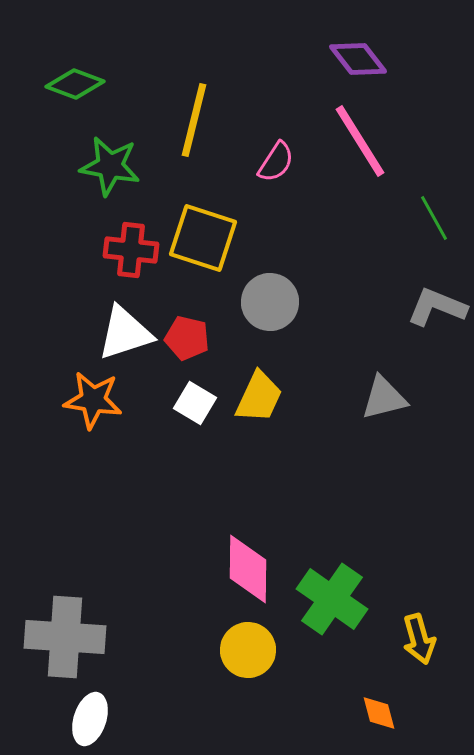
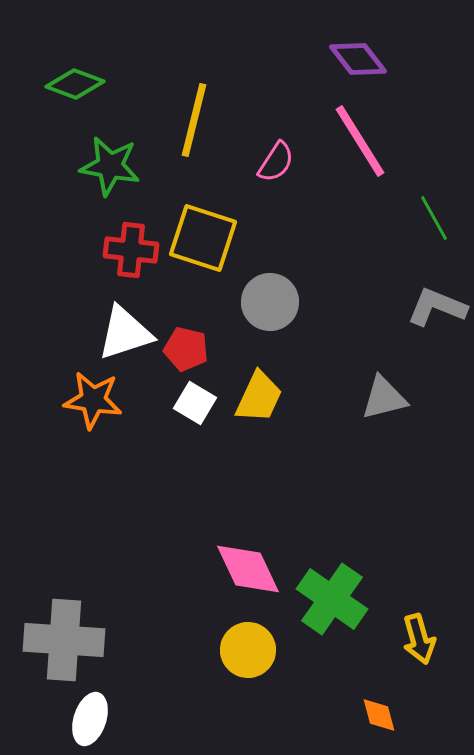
red pentagon: moved 1 px left, 11 px down
pink diamond: rotated 26 degrees counterclockwise
gray cross: moved 1 px left, 3 px down
orange diamond: moved 2 px down
